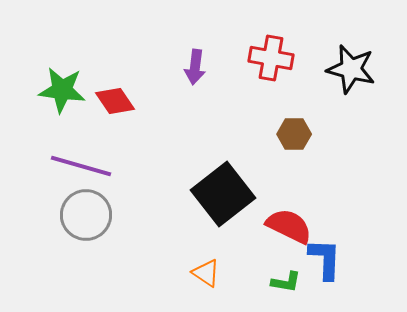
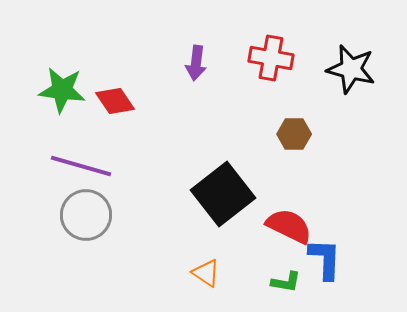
purple arrow: moved 1 px right, 4 px up
